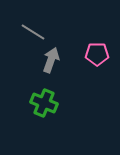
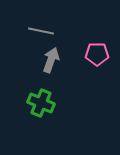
gray line: moved 8 px right, 1 px up; rotated 20 degrees counterclockwise
green cross: moved 3 px left
